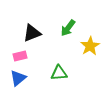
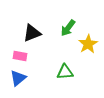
yellow star: moved 2 px left, 2 px up
pink rectangle: rotated 24 degrees clockwise
green triangle: moved 6 px right, 1 px up
